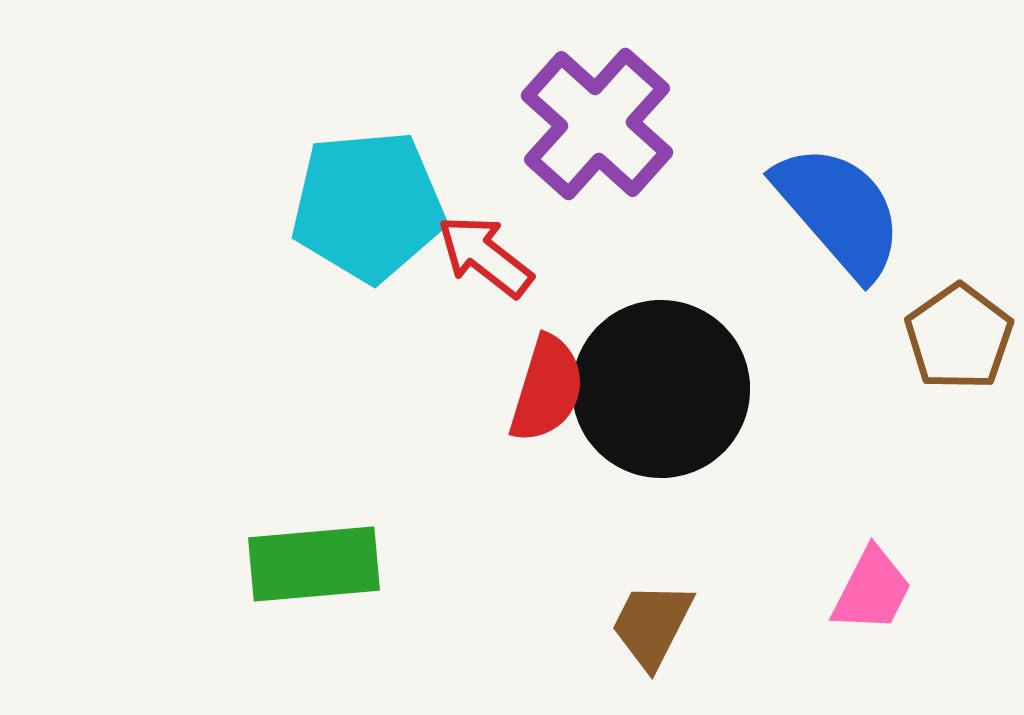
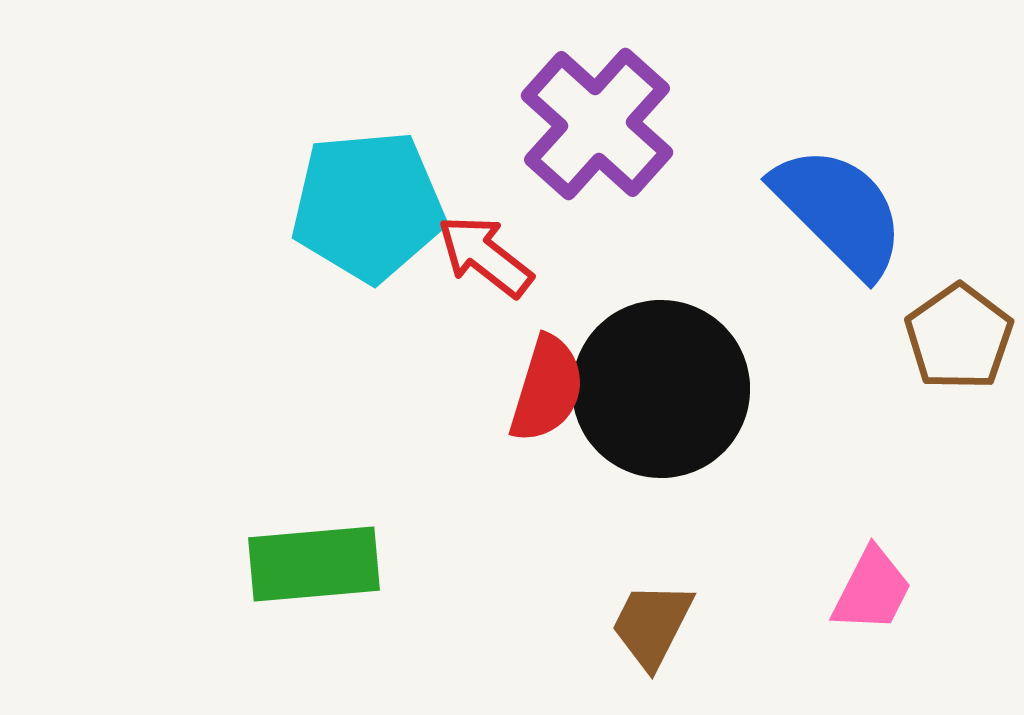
blue semicircle: rotated 4 degrees counterclockwise
